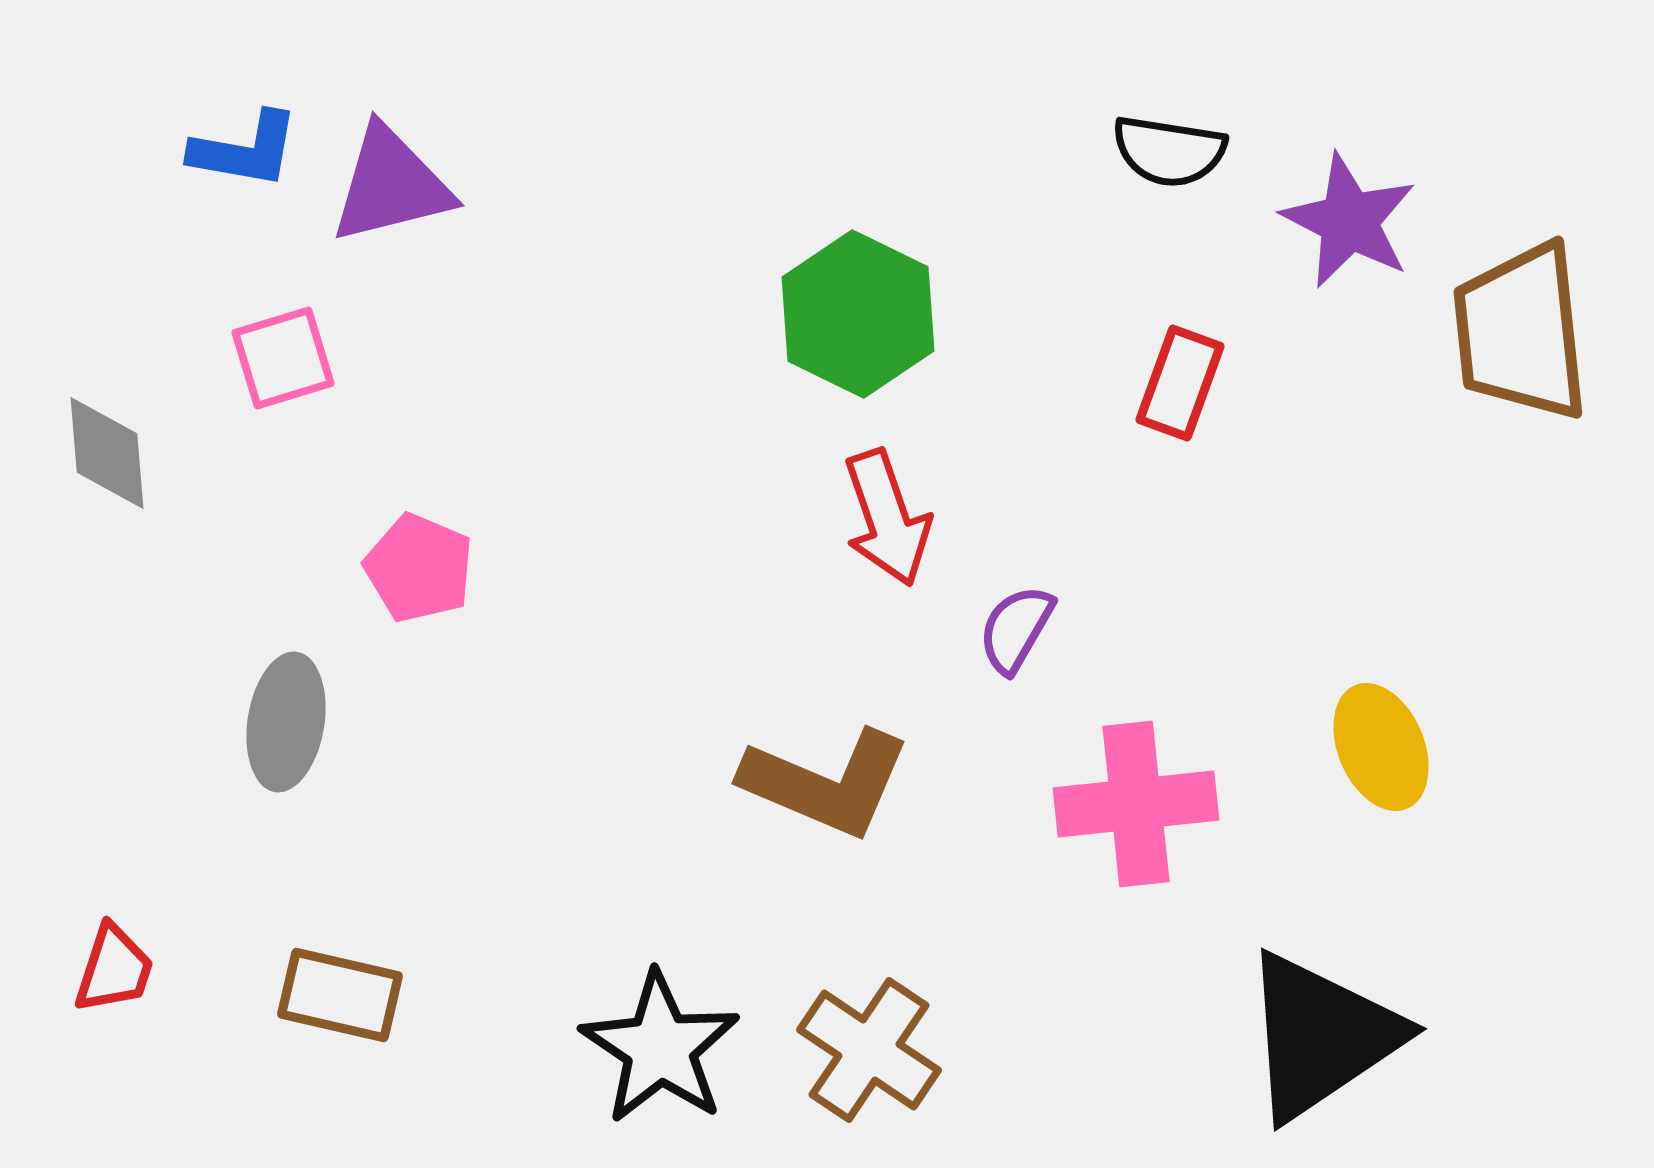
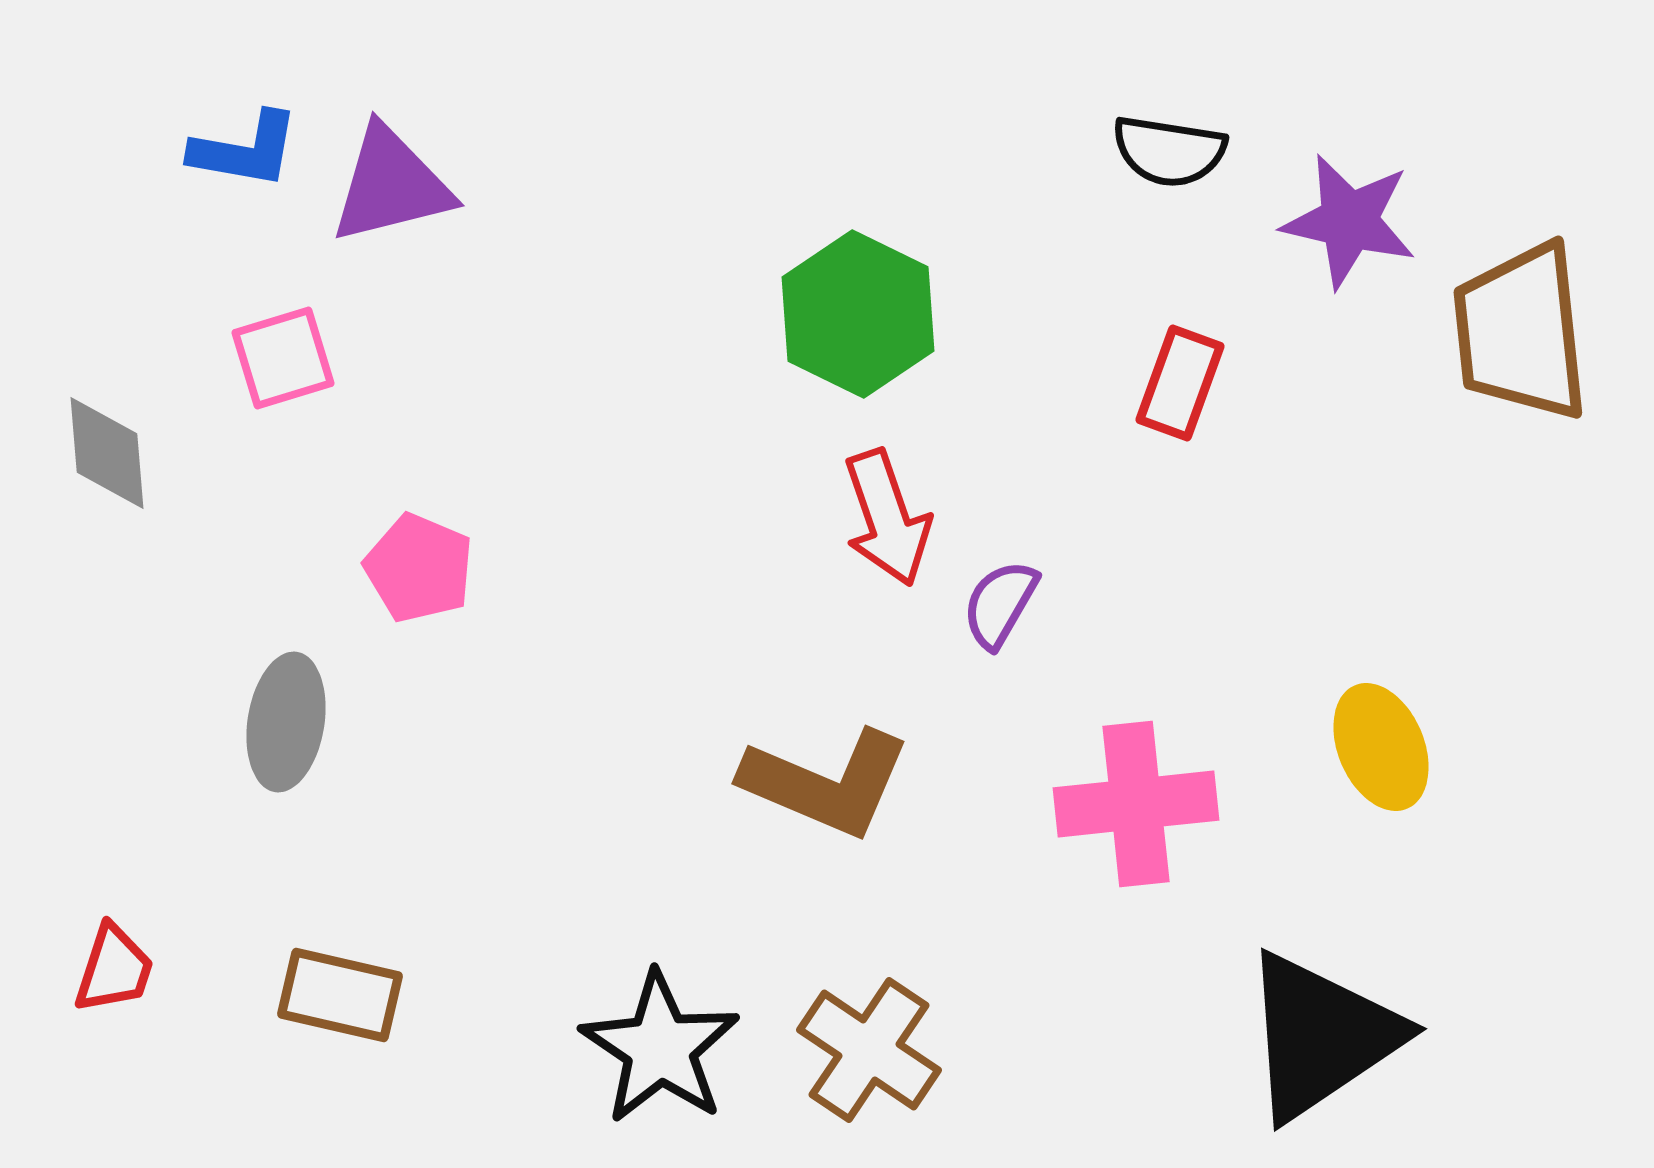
purple star: rotated 14 degrees counterclockwise
purple semicircle: moved 16 px left, 25 px up
